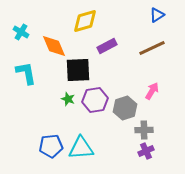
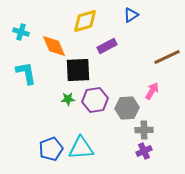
blue triangle: moved 26 px left
cyan cross: rotated 14 degrees counterclockwise
brown line: moved 15 px right, 9 px down
green star: rotated 24 degrees counterclockwise
gray hexagon: moved 2 px right; rotated 15 degrees clockwise
blue pentagon: moved 3 px down; rotated 15 degrees counterclockwise
purple cross: moved 2 px left
